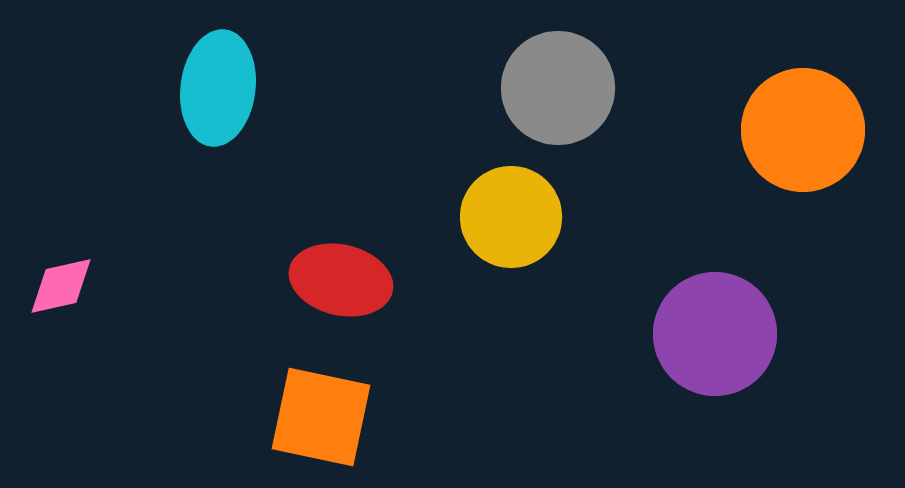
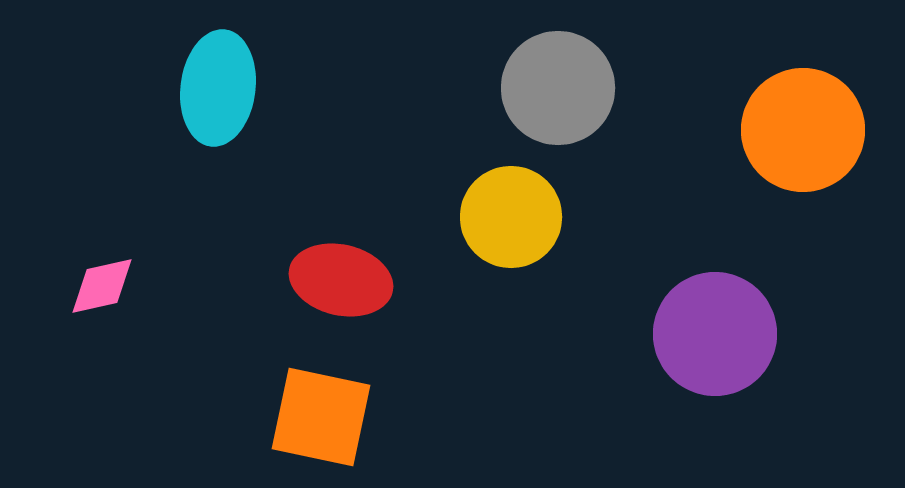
pink diamond: moved 41 px right
